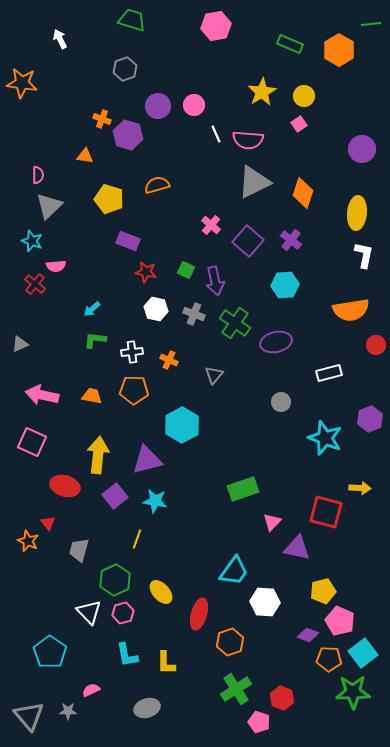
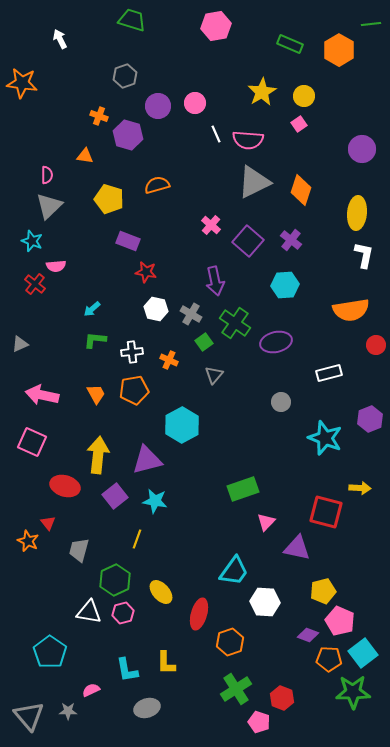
gray hexagon at (125, 69): moved 7 px down
pink circle at (194, 105): moved 1 px right, 2 px up
orange cross at (102, 119): moved 3 px left, 3 px up
pink semicircle at (38, 175): moved 9 px right
orange diamond at (303, 193): moved 2 px left, 3 px up
green square at (186, 270): moved 18 px right, 72 px down; rotated 30 degrees clockwise
gray cross at (194, 314): moved 3 px left; rotated 10 degrees clockwise
orange pentagon at (134, 390): rotated 12 degrees counterclockwise
orange trapezoid at (92, 396): moved 4 px right, 2 px up; rotated 50 degrees clockwise
pink triangle at (272, 522): moved 6 px left
white triangle at (89, 612): rotated 36 degrees counterclockwise
cyan L-shape at (127, 655): moved 15 px down
